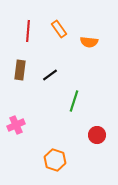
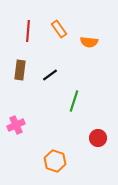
red circle: moved 1 px right, 3 px down
orange hexagon: moved 1 px down
